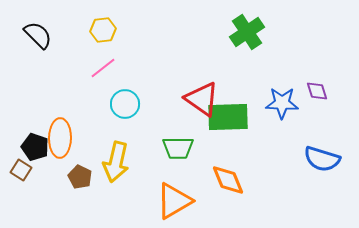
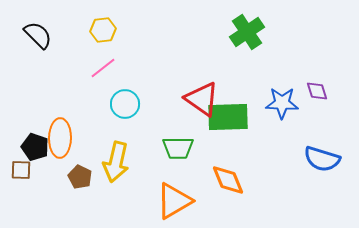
brown square: rotated 30 degrees counterclockwise
